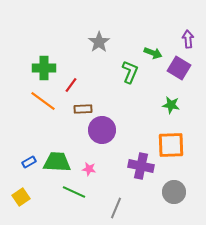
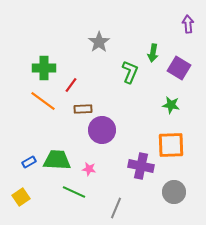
purple arrow: moved 15 px up
green arrow: rotated 78 degrees clockwise
green trapezoid: moved 2 px up
